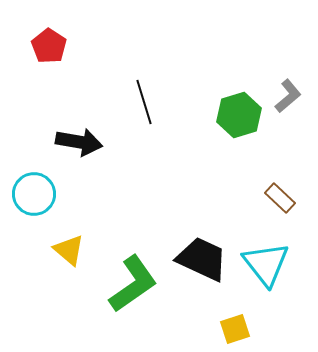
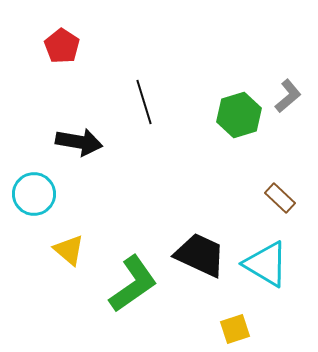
red pentagon: moved 13 px right
black trapezoid: moved 2 px left, 4 px up
cyan triangle: rotated 21 degrees counterclockwise
